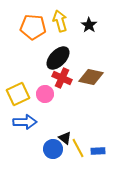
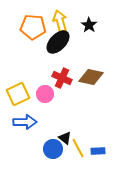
black ellipse: moved 16 px up
